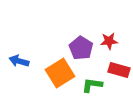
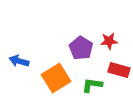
orange square: moved 4 px left, 5 px down
